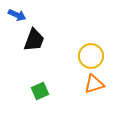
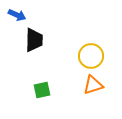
black trapezoid: rotated 20 degrees counterclockwise
orange triangle: moved 1 px left, 1 px down
green square: moved 2 px right, 1 px up; rotated 12 degrees clockwise
